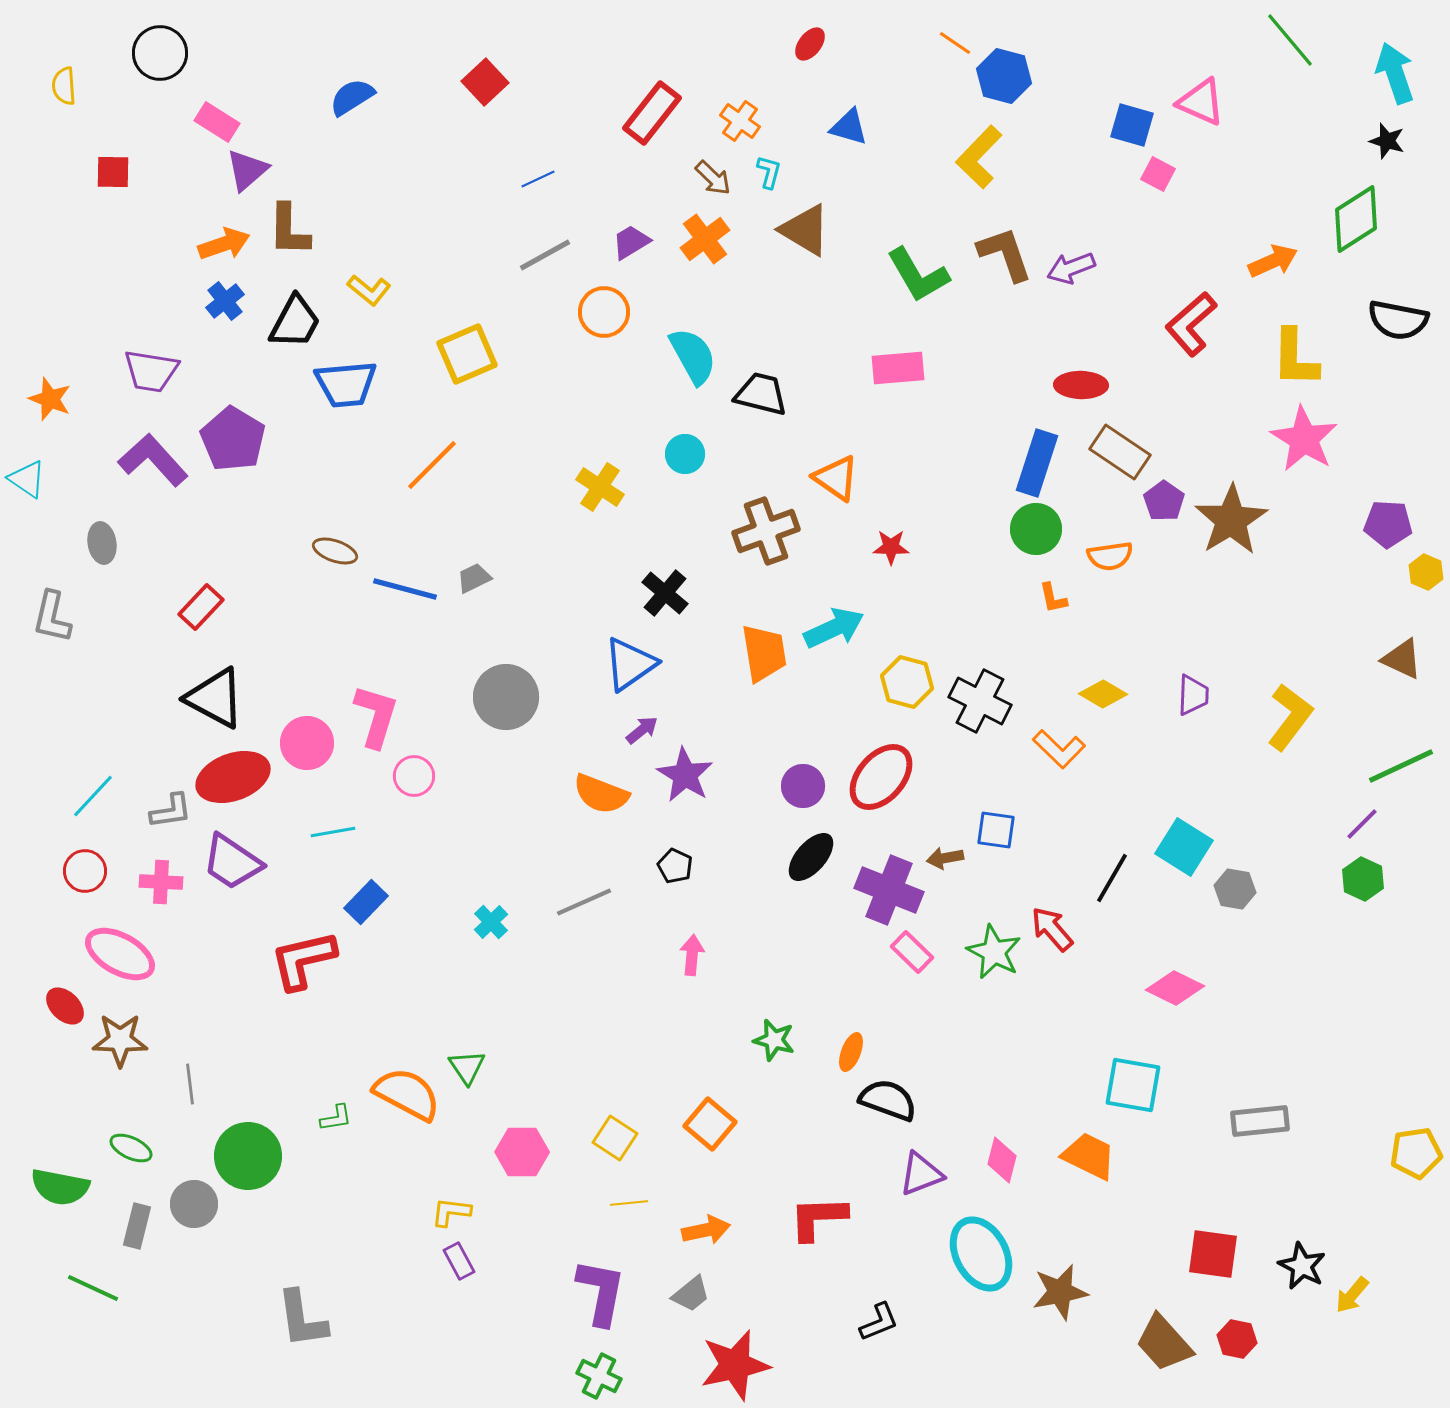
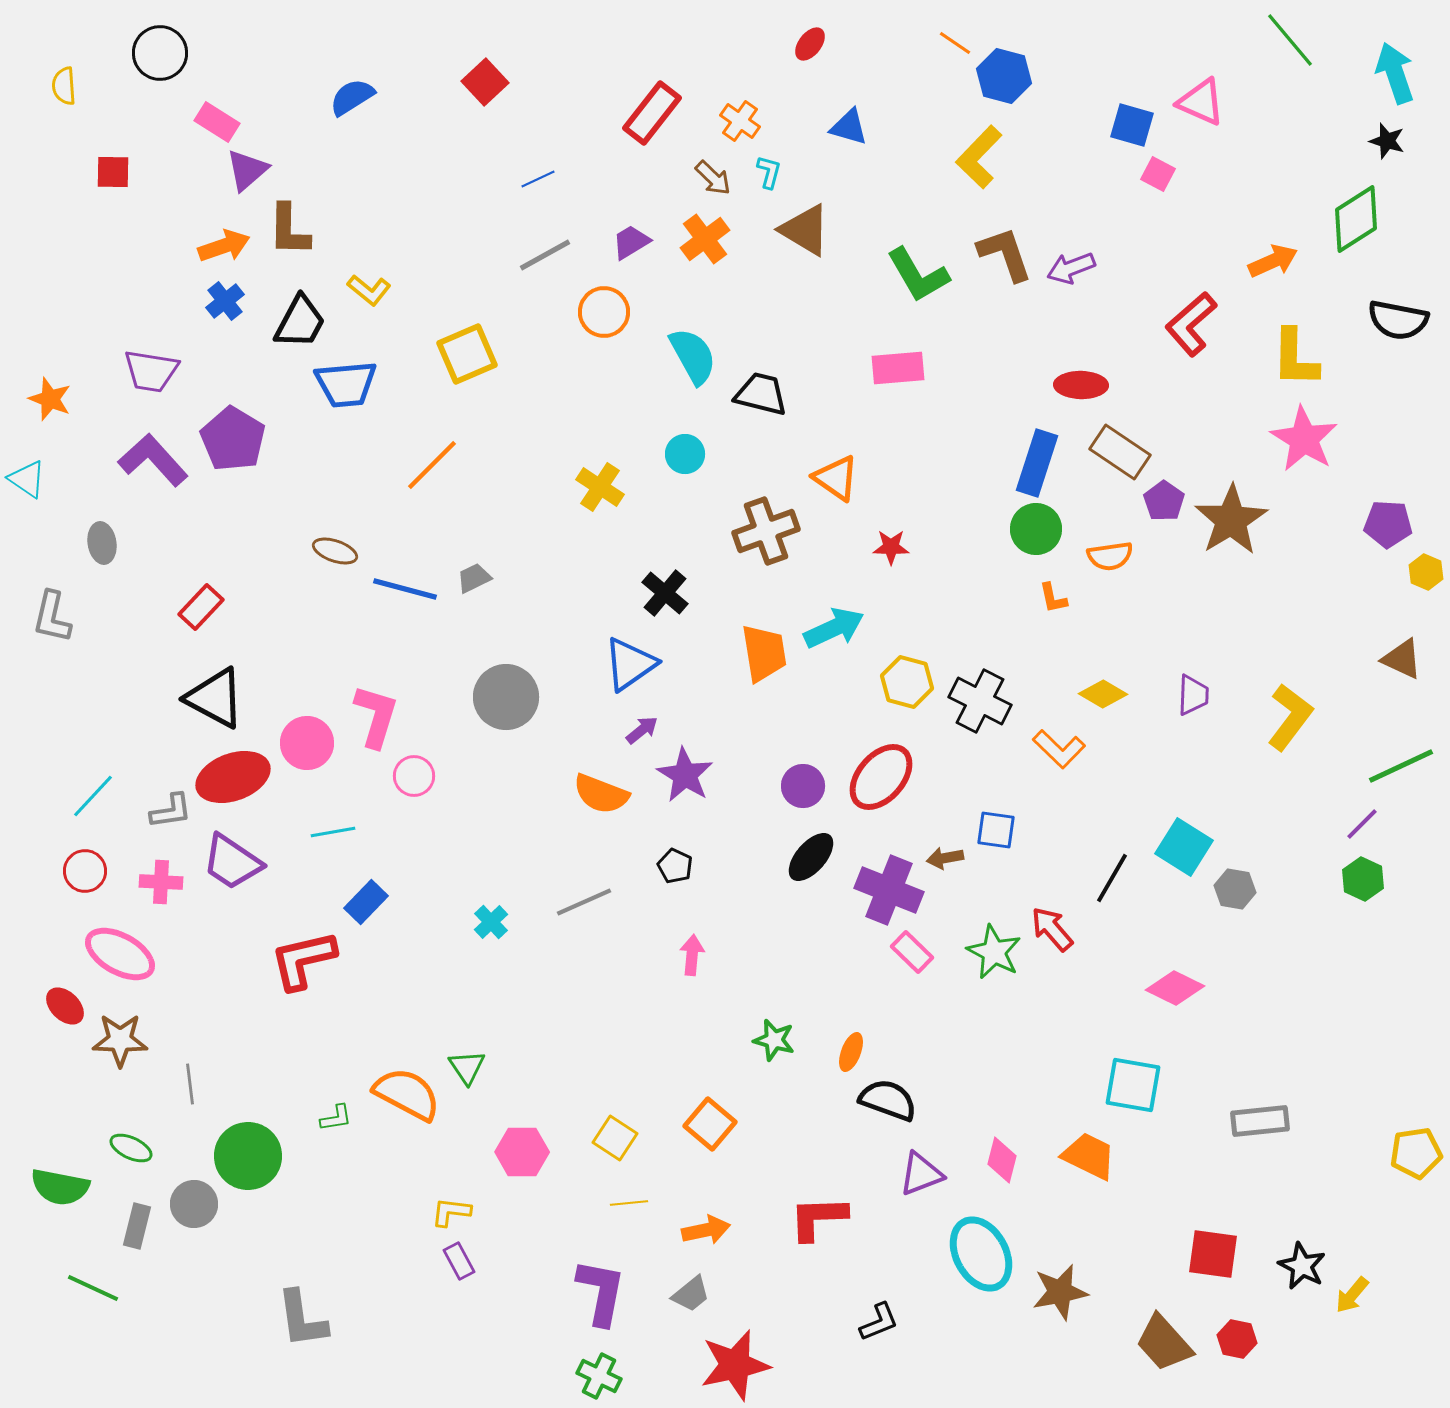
orange arrow at (224, 244): moved 2 px down
black trapezoid at (295, 322): moved 5 px right
